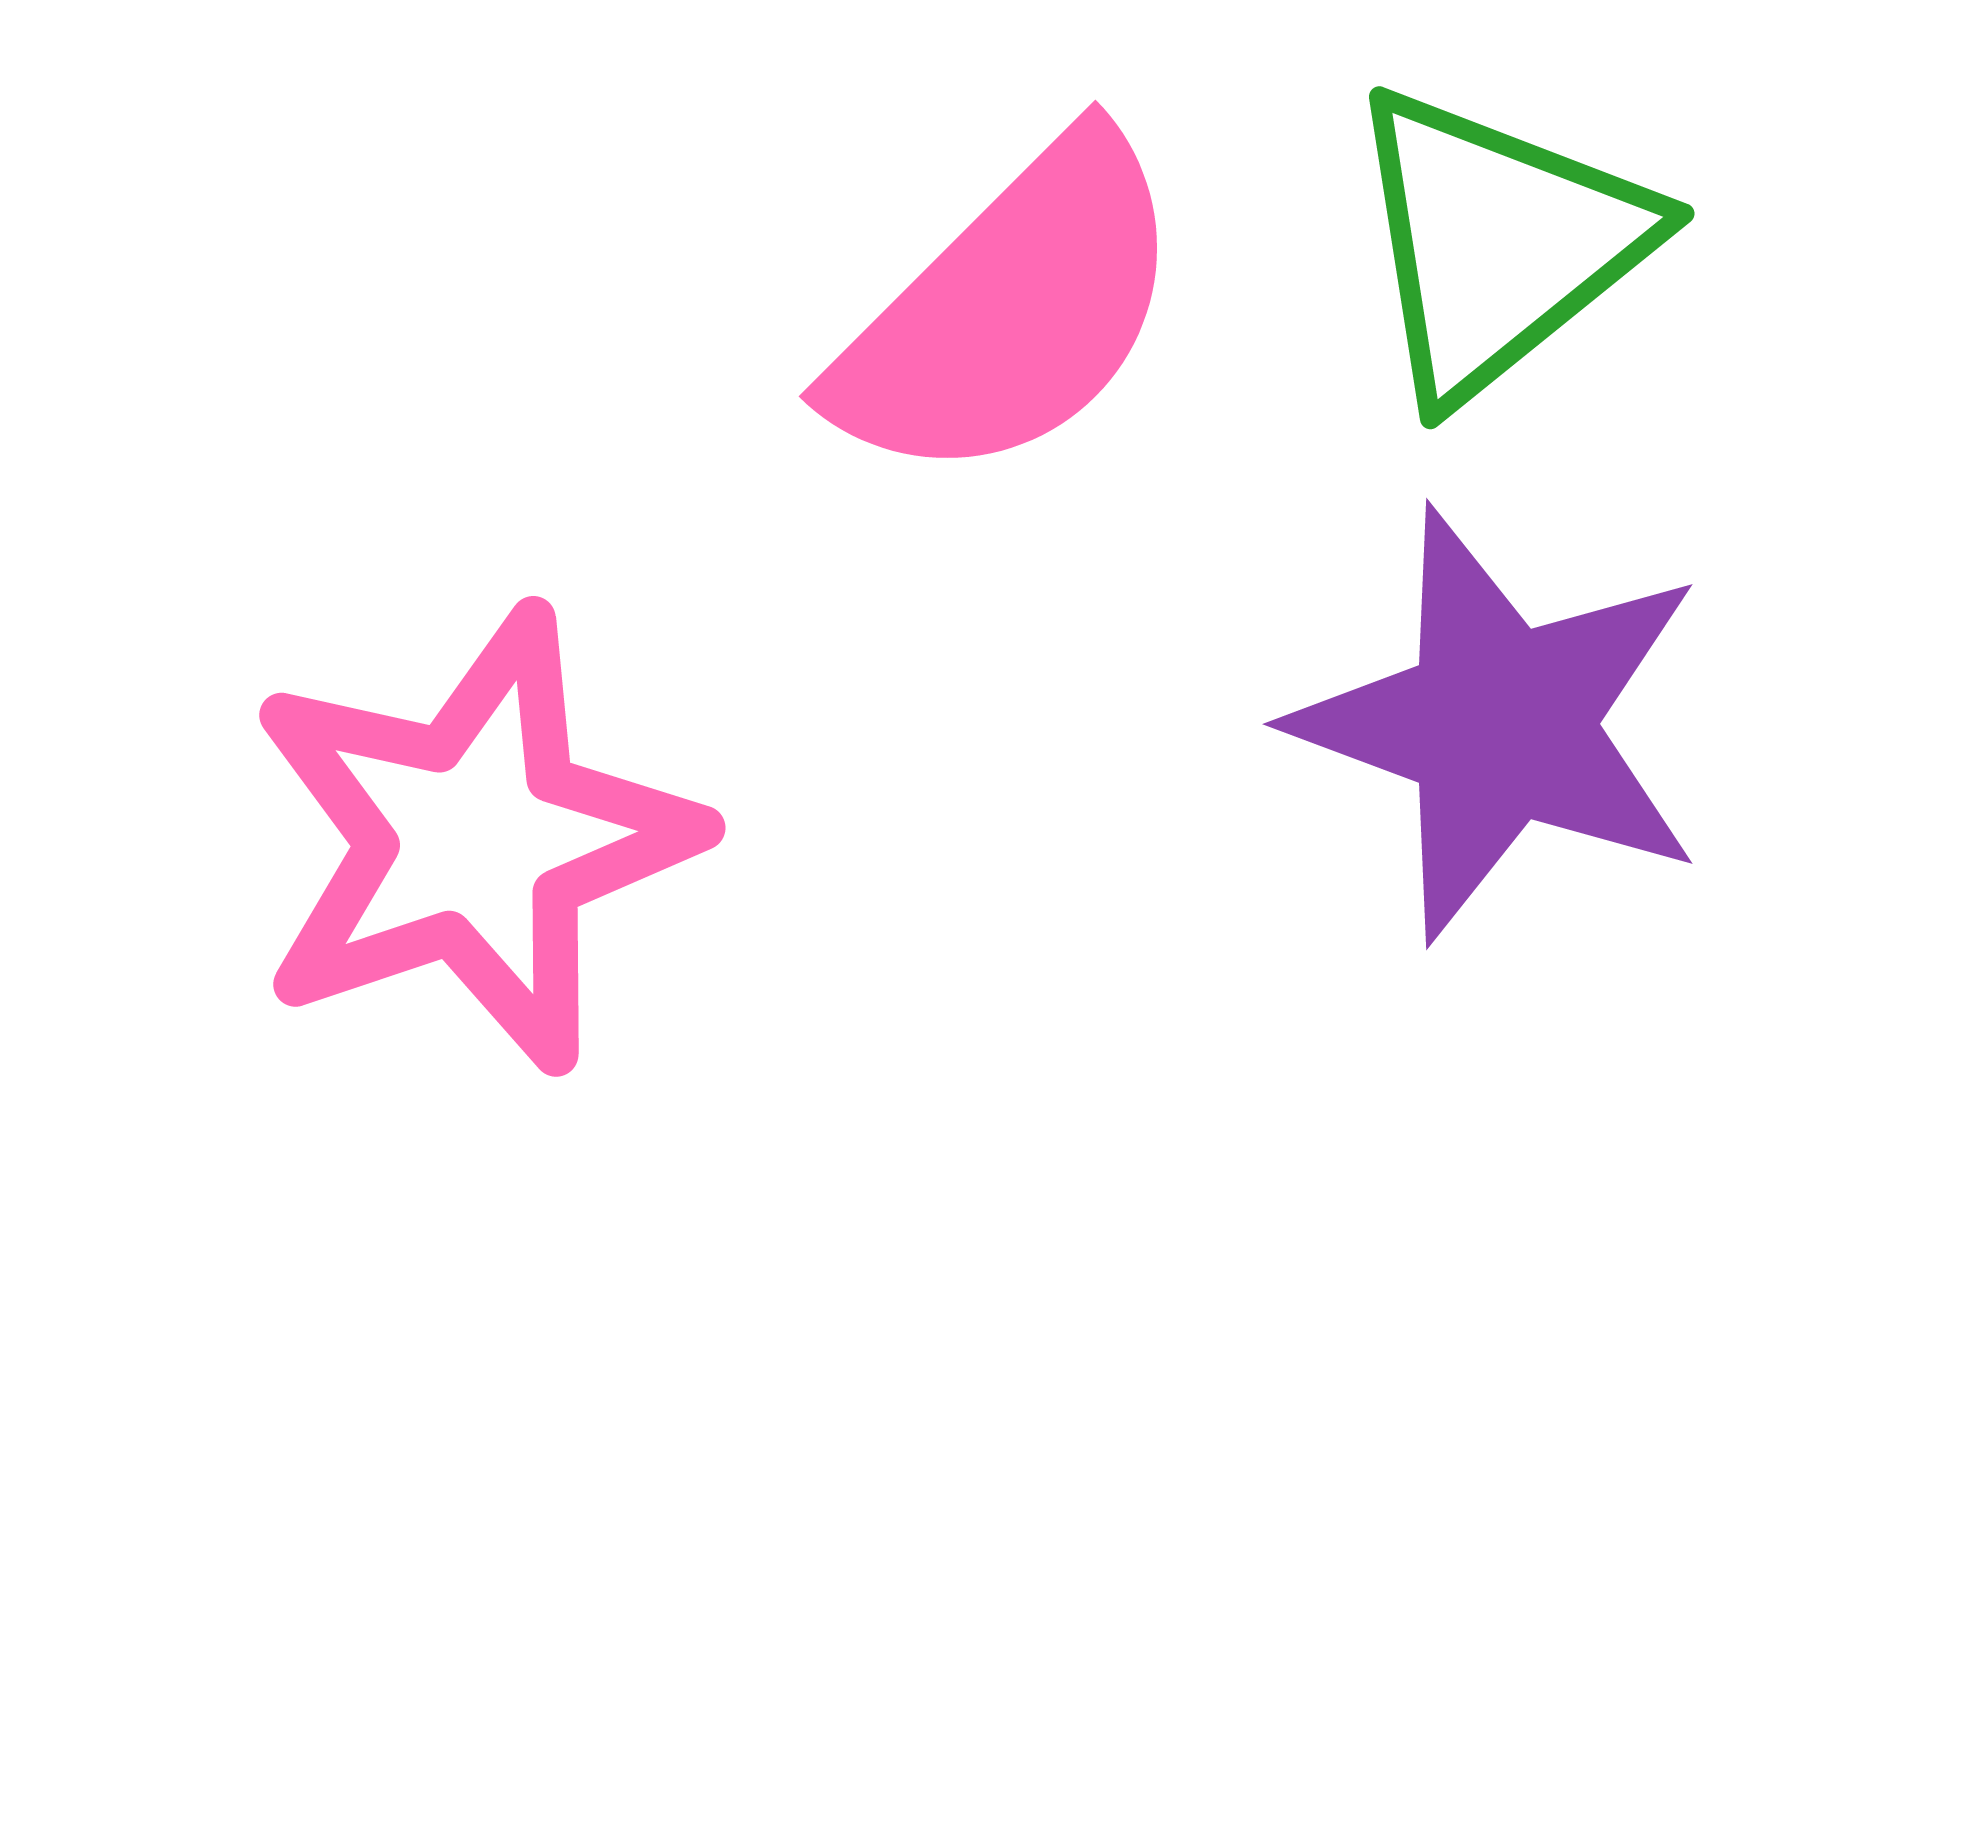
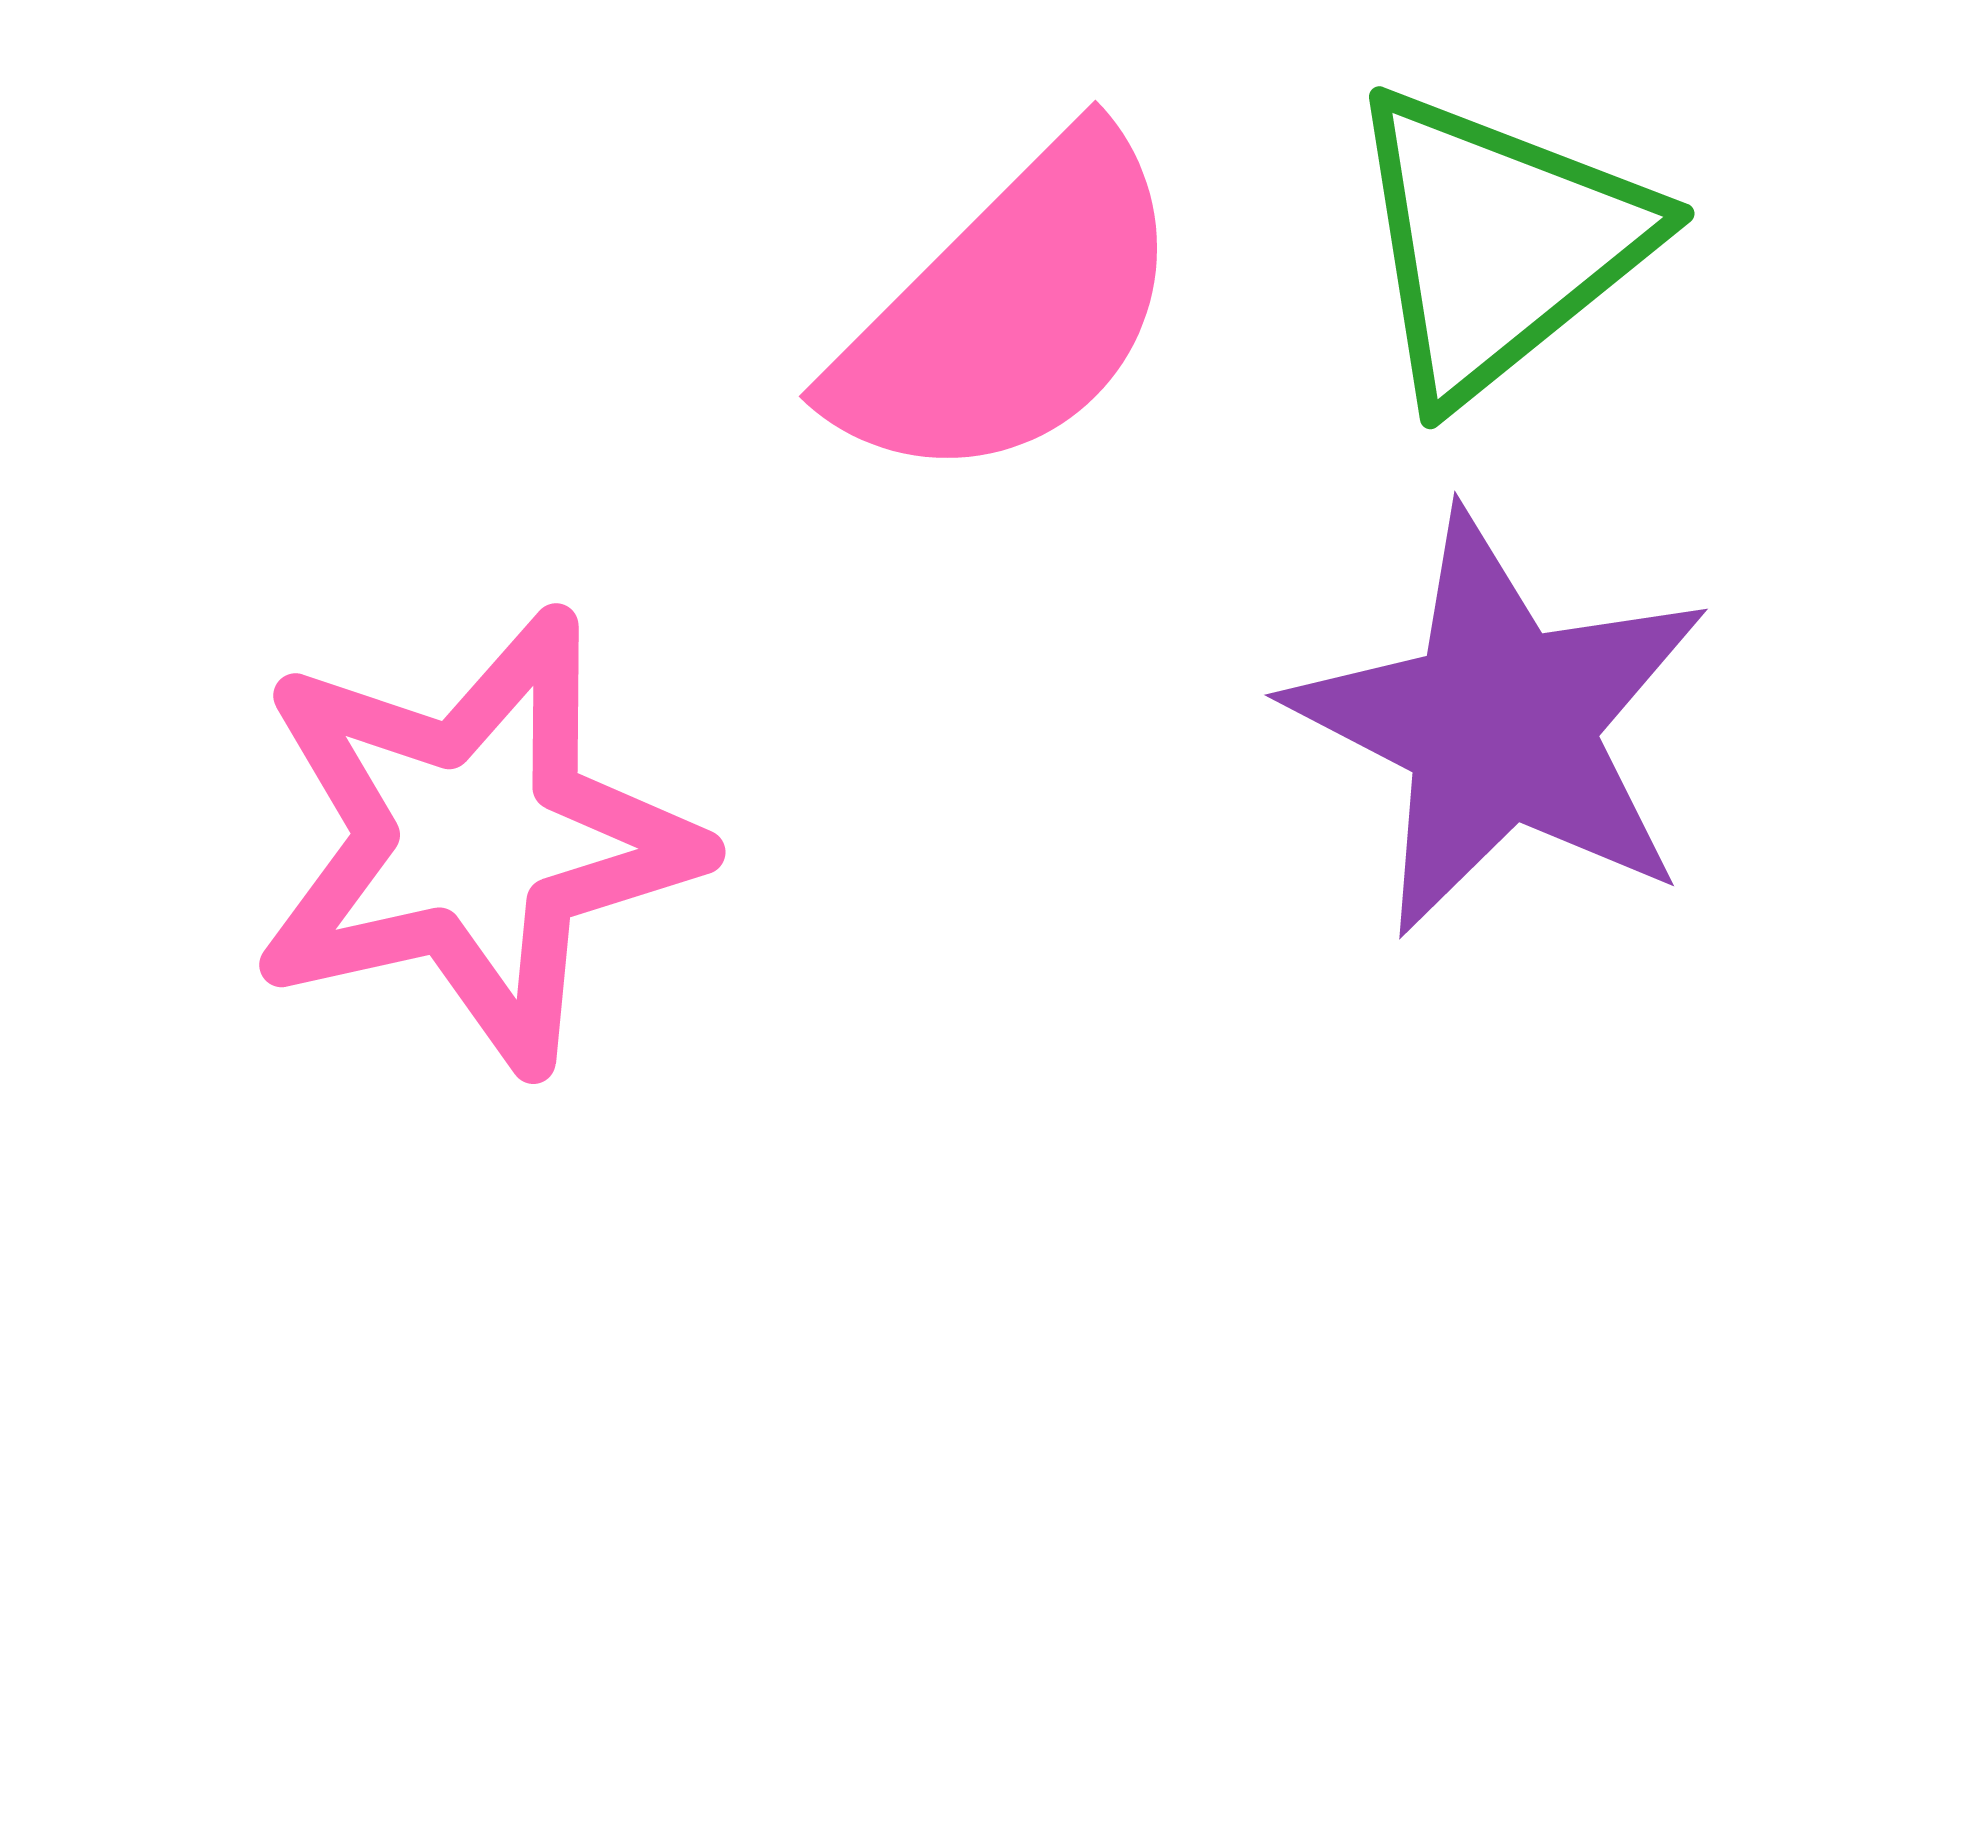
purple star: rotated 7 degrees clockwise
pink star: rotated 6 degrees clockwise
